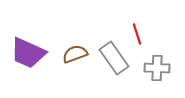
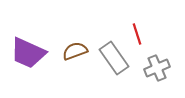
brown semicircle: moved 3 px up
gray cross: rotated 25 degrees counterclockwise
